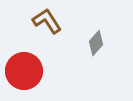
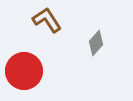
brown L-shape: moved 1 px up
